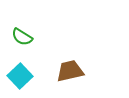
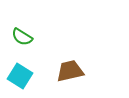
cyan square: rotated 15 degrees counterclockwise
